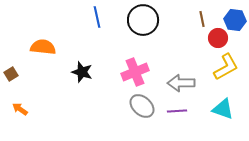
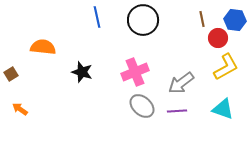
gray arrow: rotated 36 degrees counterclockwise
